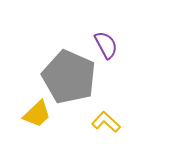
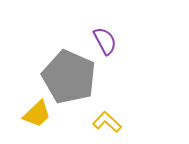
purple semicircle: moved 1 px left, 4 px up
yellow L-shape: moved 1 px right
